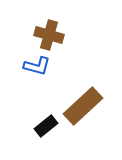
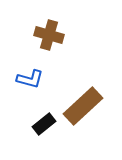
blue L-shape: moved 7 px left, 13 px down
black rectangle: moved 2 px left, 2 px up
